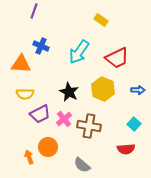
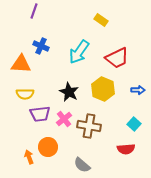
purple trapezoid: rotated 20 degrees clockwise
